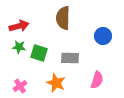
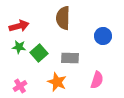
green square: rotated 30 degrees clockwise
orange star: moved 1 px right, 1 px up
